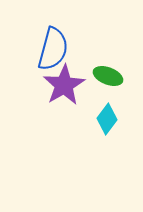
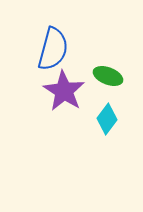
purple star: moved 6 px down; rotated 9 degrees counterclockwise
